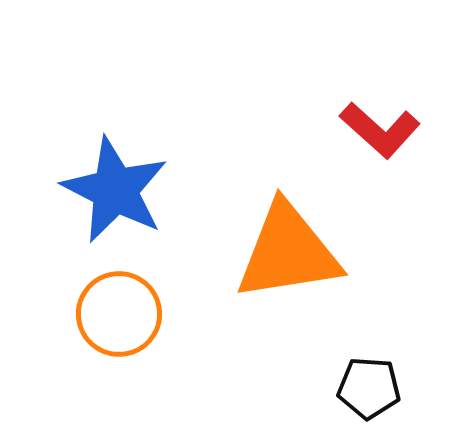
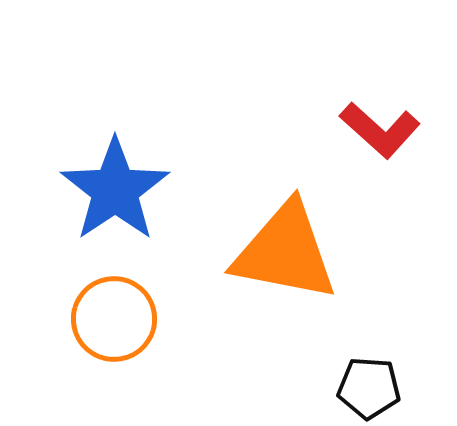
blue star: rotated 11 degrees clockwise
orange triangle: moved 3 px left; rotated 20 degrees clockwise
orange circle: moved 5 px left, 5 px down
